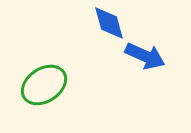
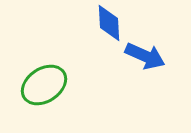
blue diamond: rotated 12 degrees clockwise
